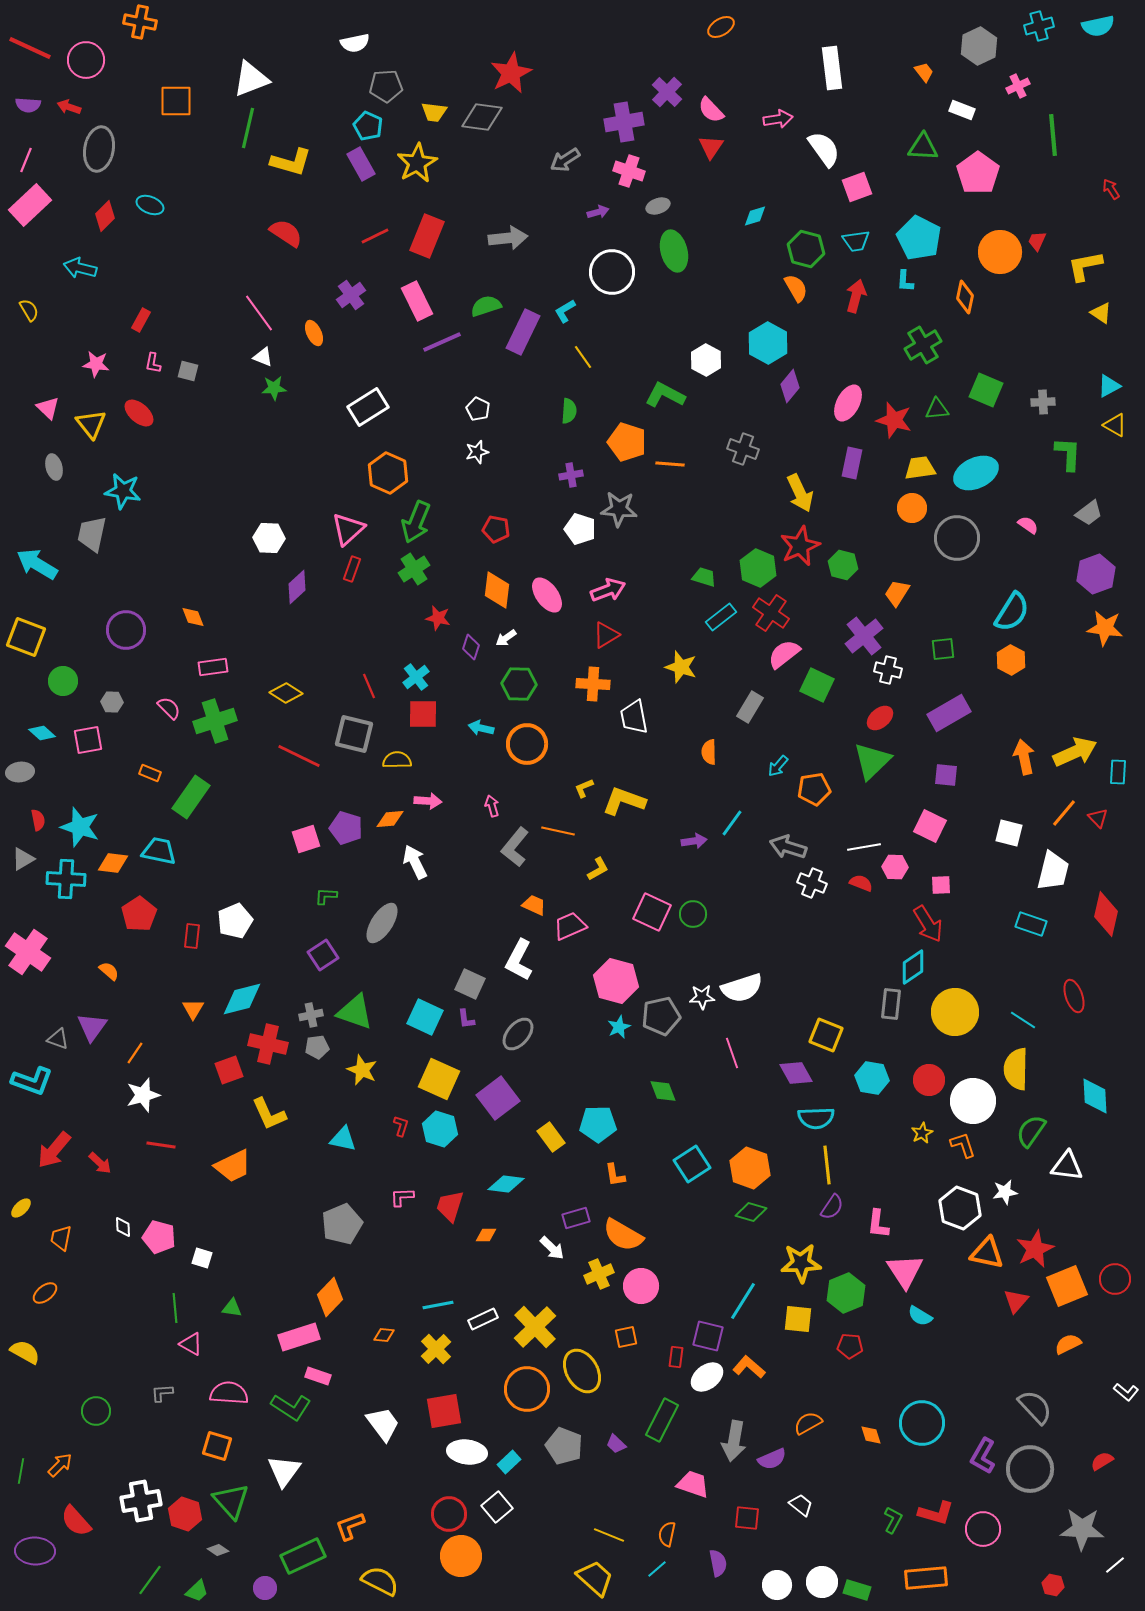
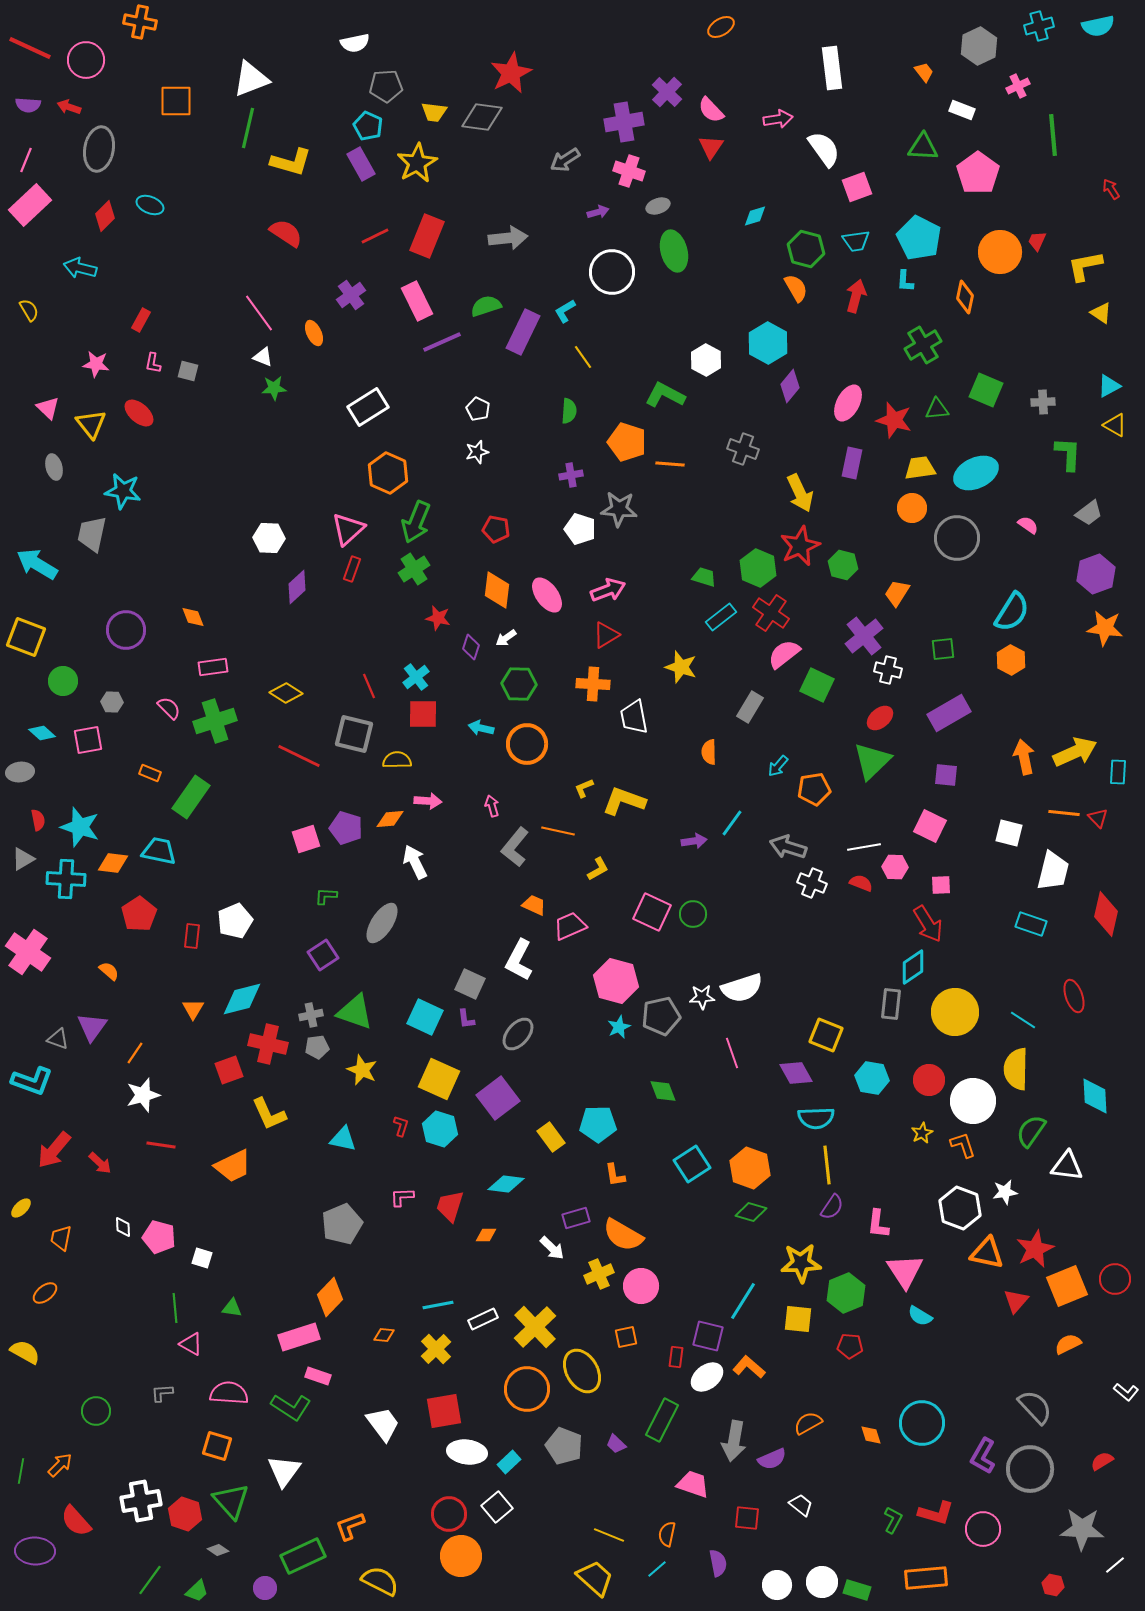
orange line at (1064, 813): rotated 56 degrees clockwise
